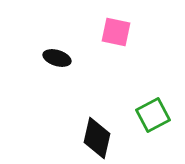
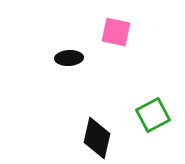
black ellipse: moved 12 px right; rotated 20 degrees counterclockwise
